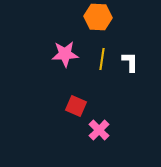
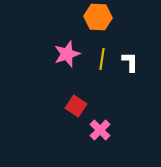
pink star: moved 2 px right; rotated 16 degrees counterclockwise
red square: rotated 10 degrees clockwise
pink cross: moved 1 px right
